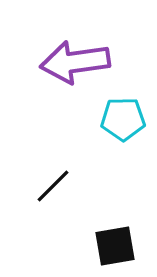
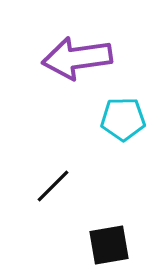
purple arrow: moved 2 px right, 4 px up
black square: moved 6 px left, 1 px up
